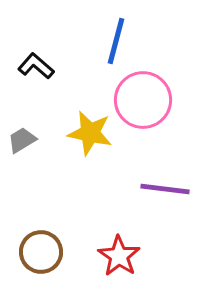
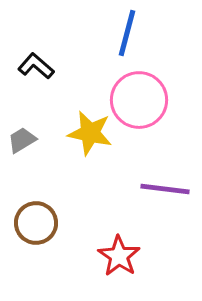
blue line: moved 11 px right, 8 px up
pink circle: moved 4 px left
brown circle: moved 5 px left, 29 px up
